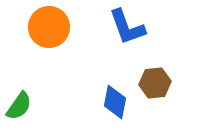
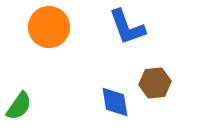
blue diamond: rotated 20 degrees counterclockwise
